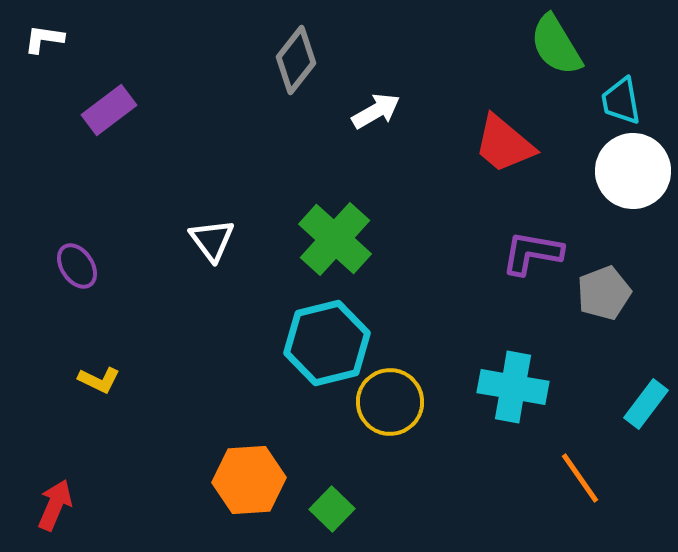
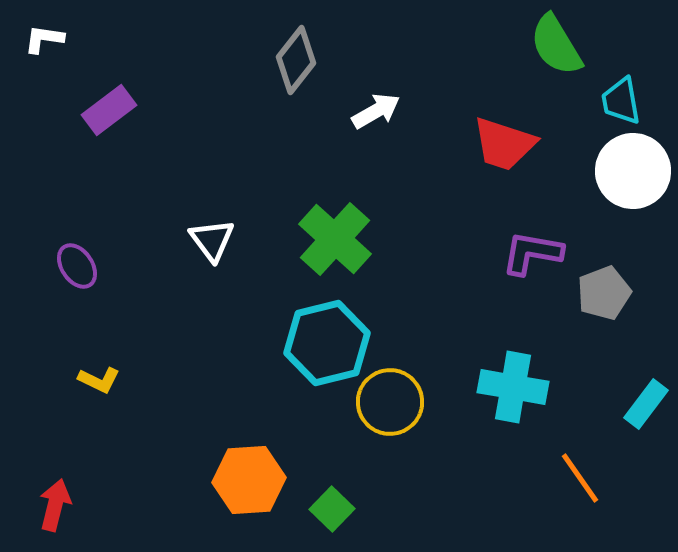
red trapezoid: rotated 22 degrees counterclockwise
red arrow: rotated 9 degrees counterclockwise
